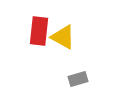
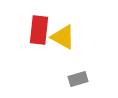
red rectangle: moved 1 px up
